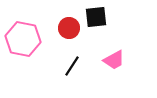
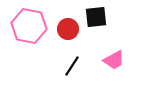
red circle: moved 1 px left, 1 px down
pink hexagon: moved 6 px right, 13 px up
